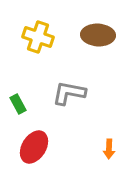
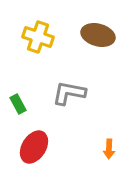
brown ellipse: rotated 12 degrees clockwise
